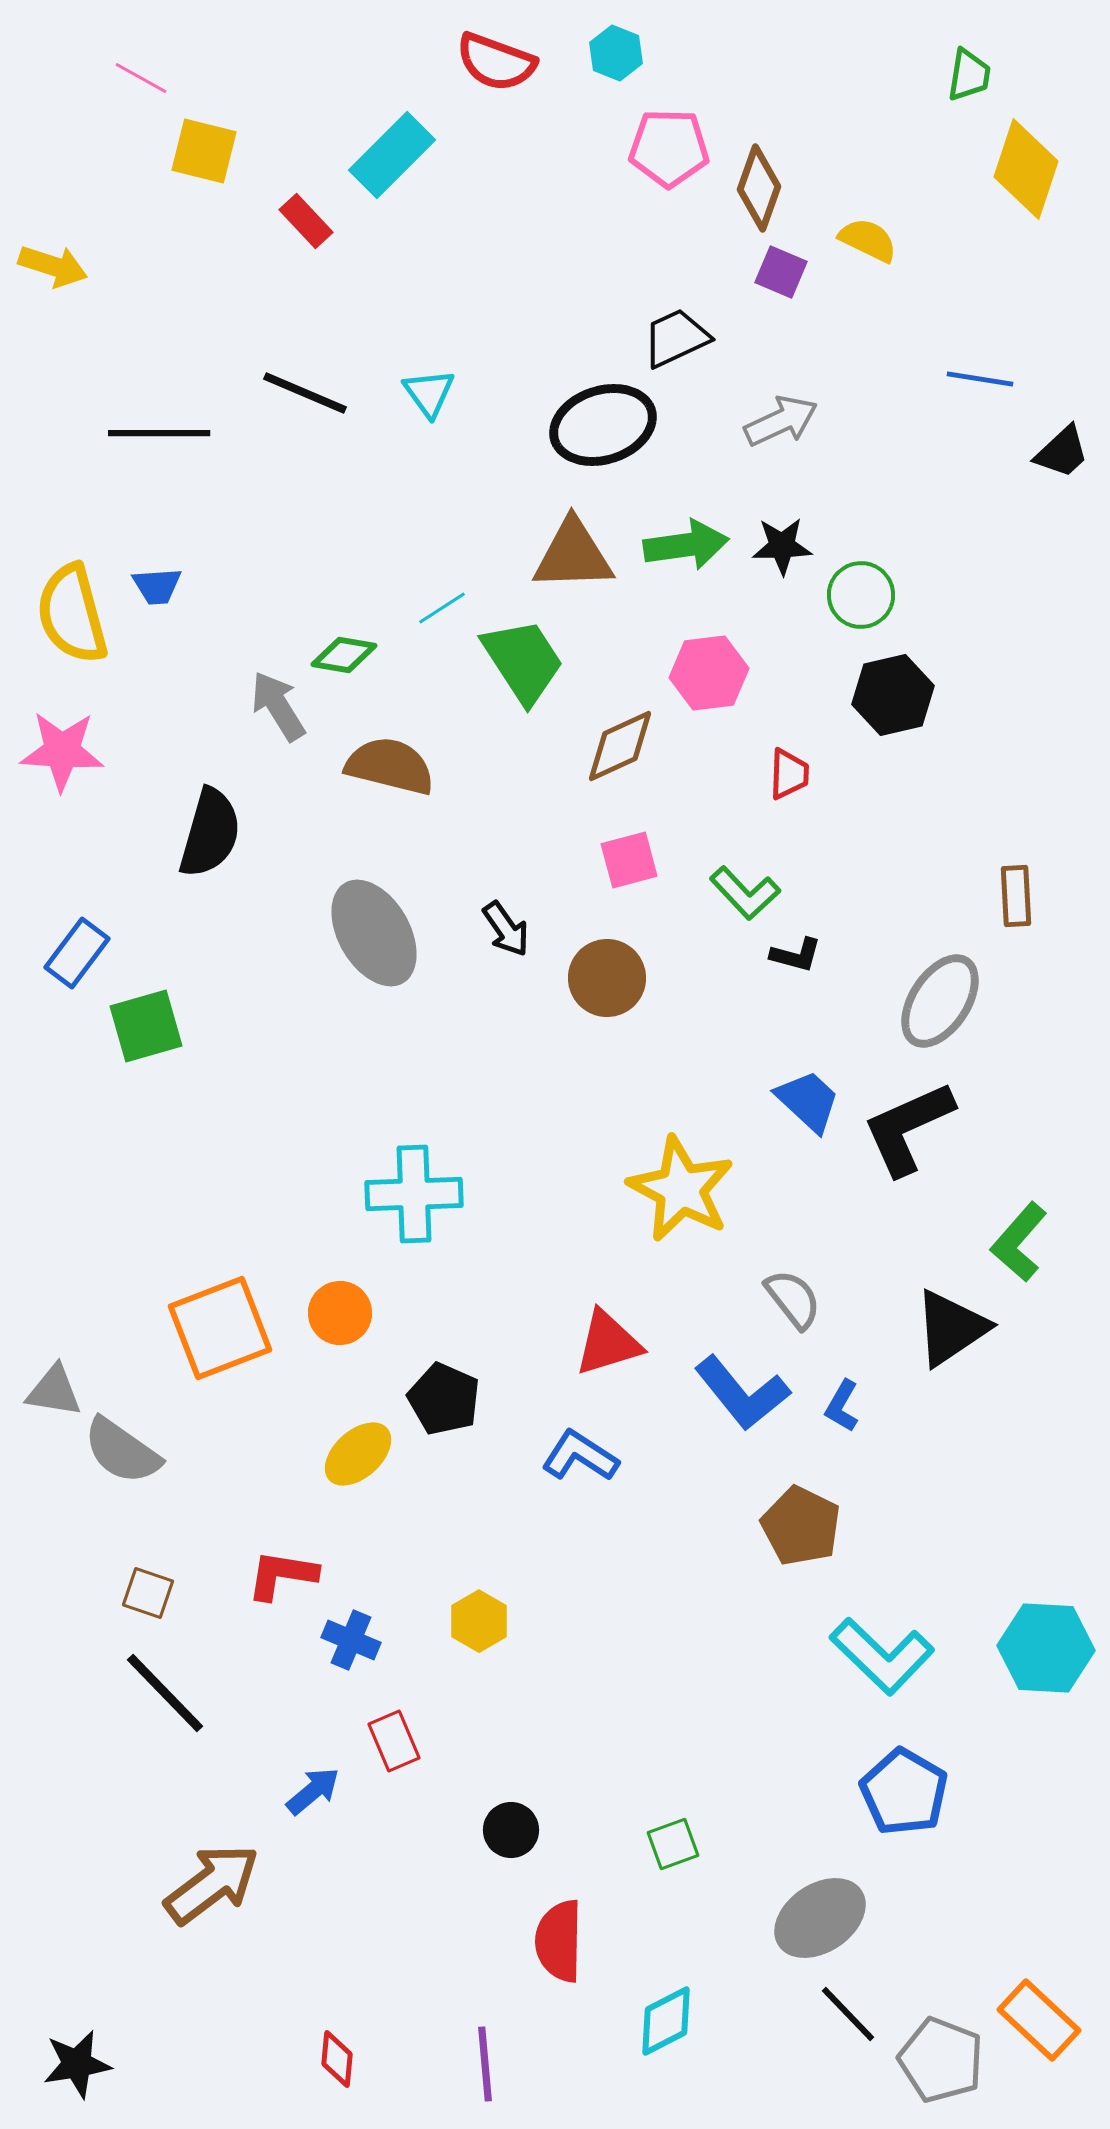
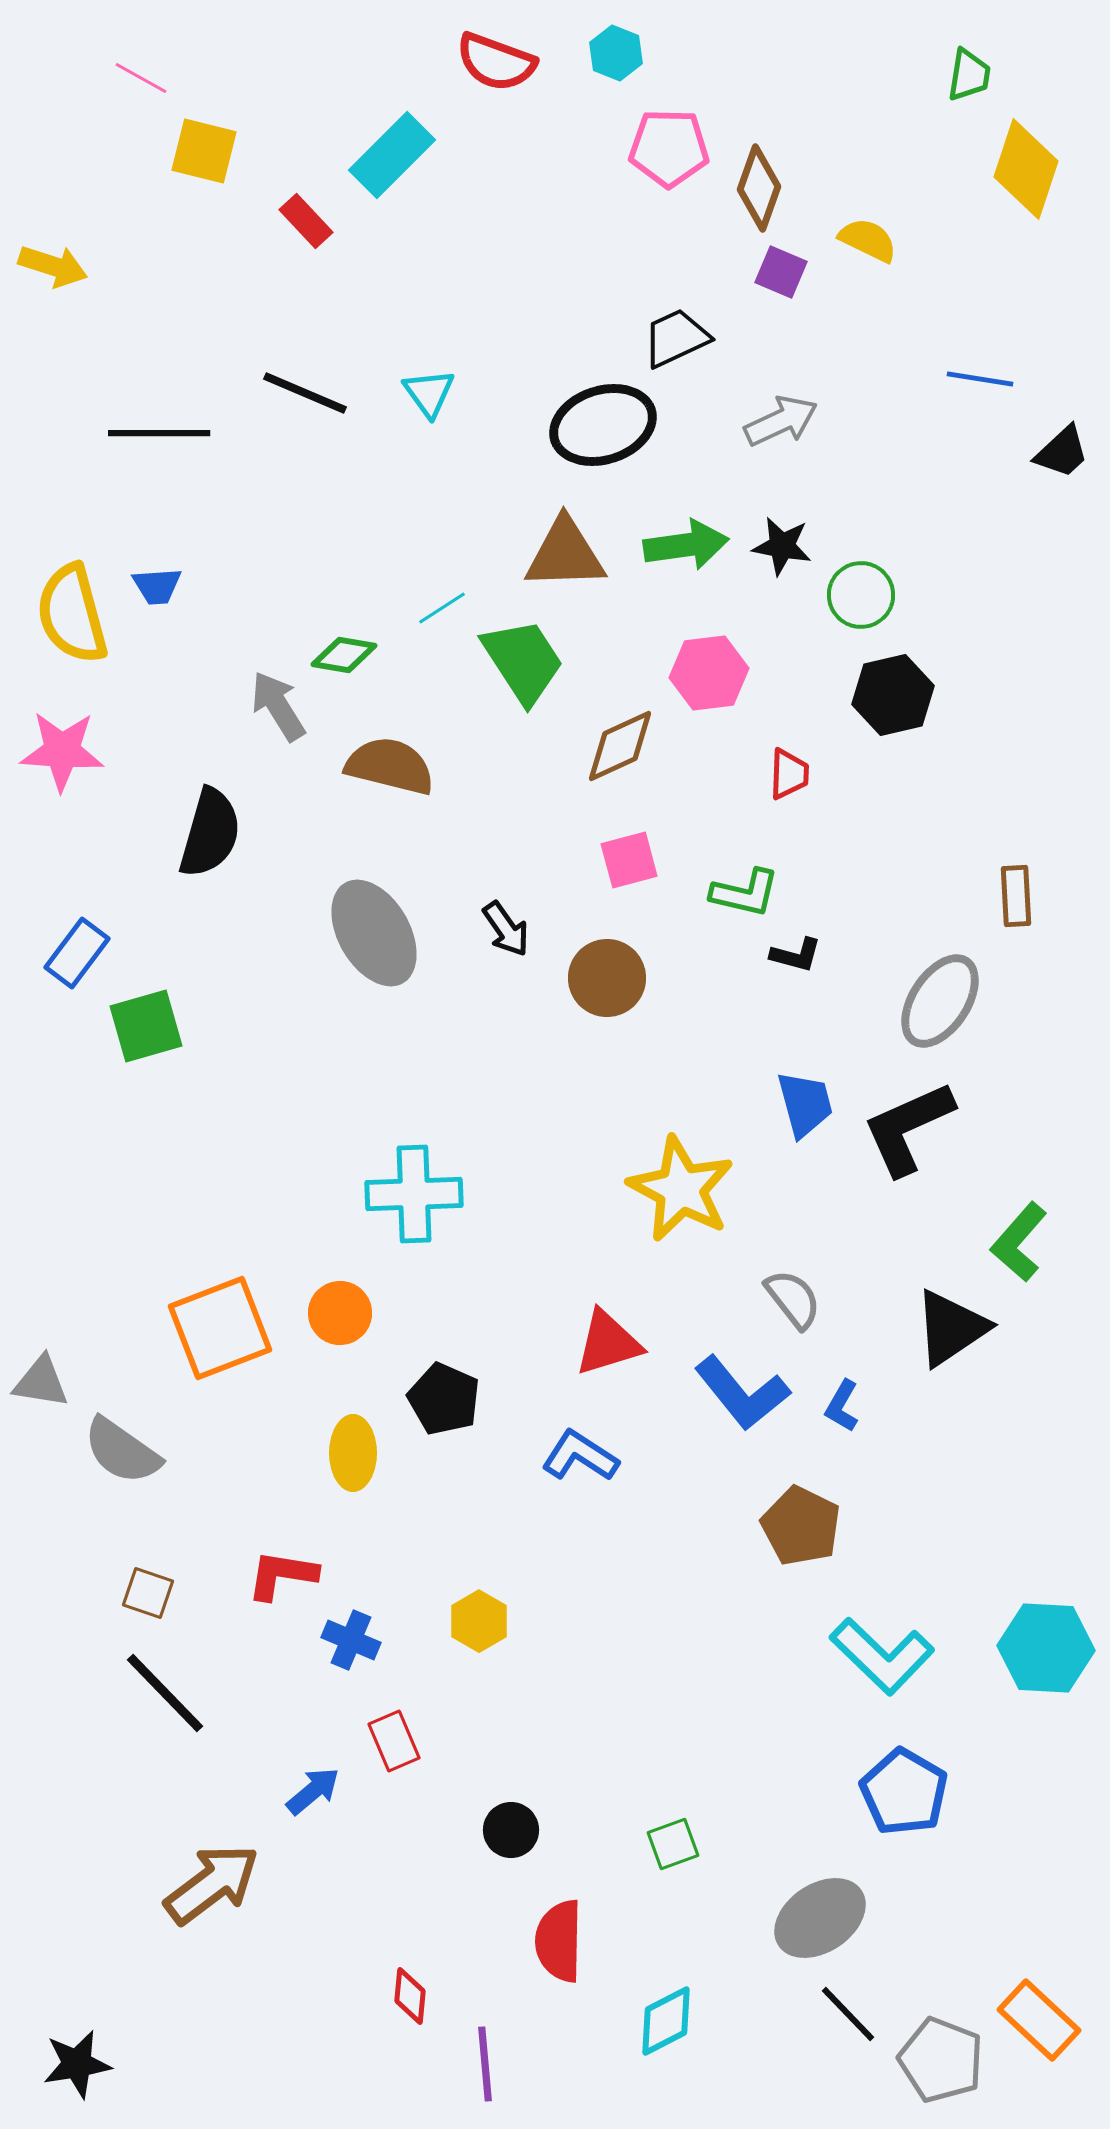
black star at (782, 546): rotated 12 degrees clockwise
brown triangle at (573, 555): moved 8 px left, 1 px up
green L-shape at (745, 893): rotated 34 degrees counterclockwise
blue trapezoid at (808, 1101): moved 3 px left, 3 px down; rotated 32 degrees clockwise
gray triangle at (54, 1391): moved 13 px left, 9 px up
yellow ellipse at (358, 1454): moved 5 px left, 1 px up; rotated 48 degrees counterclockwise
red diamond at (337, 2059): moved 73 px right, 63 px up
